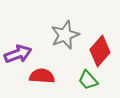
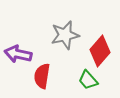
gray star: rotated 8 degrees clockwise
purple arrow: rotated 148 degrees counterclockwise
red semicircle: rotated 85 degrees counterclockwise
